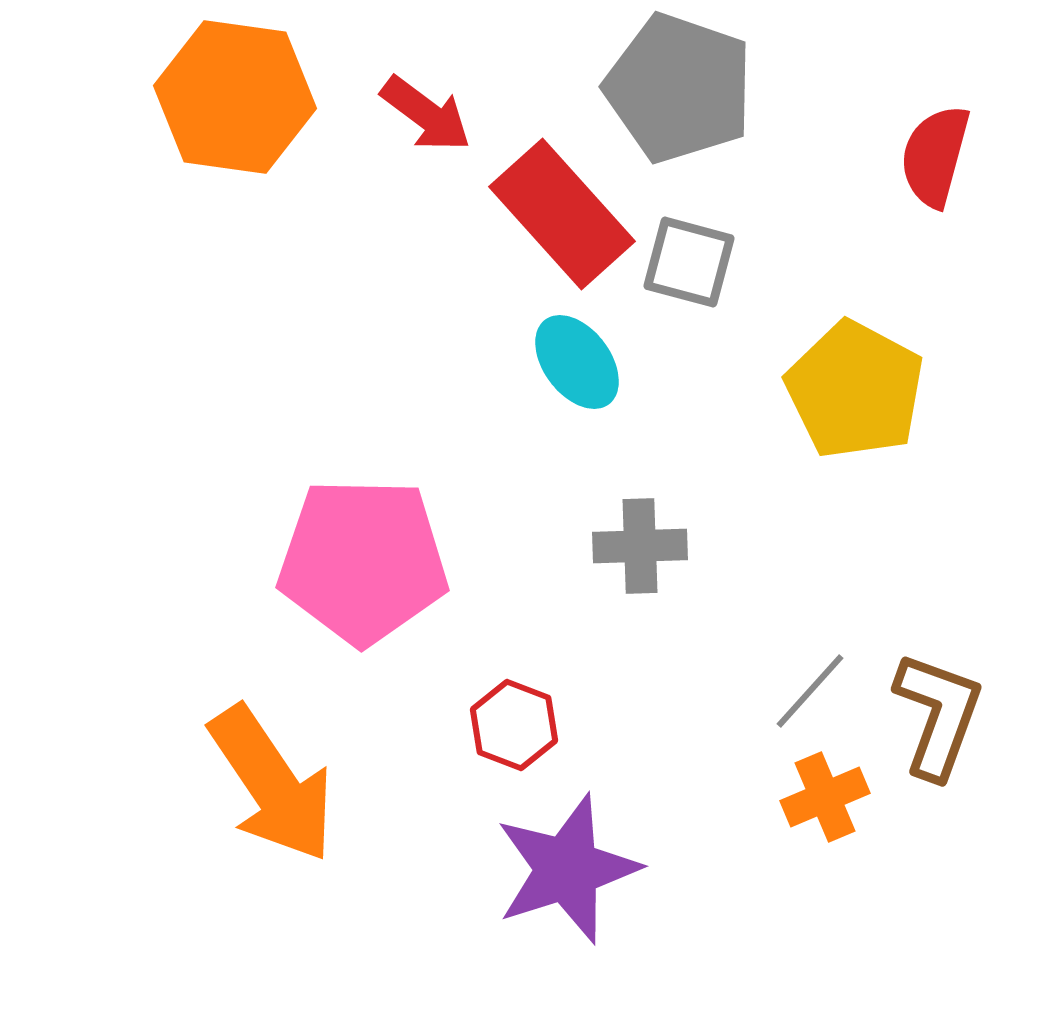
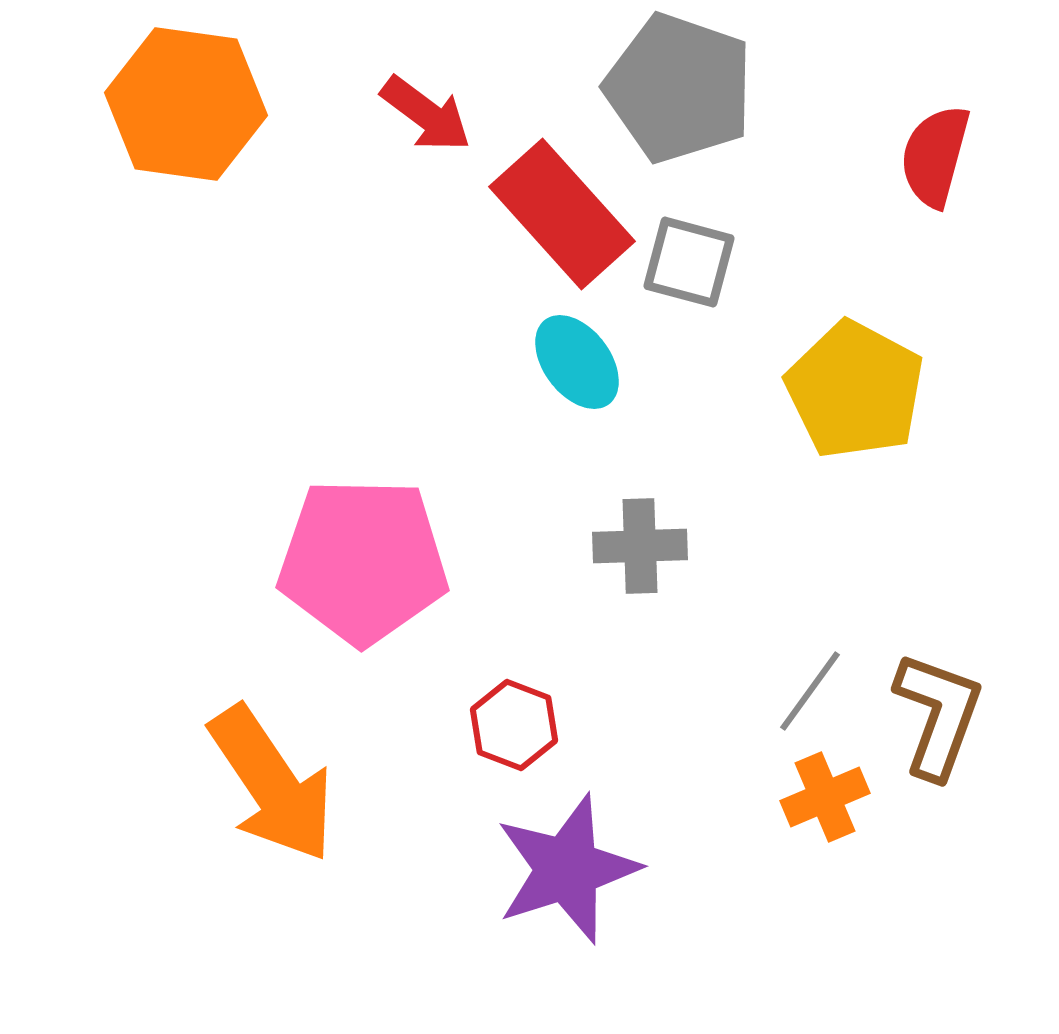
orange hexagon: moved 49 px left, 7 px down
gray line: rotated 6 degrees counterclockwise
